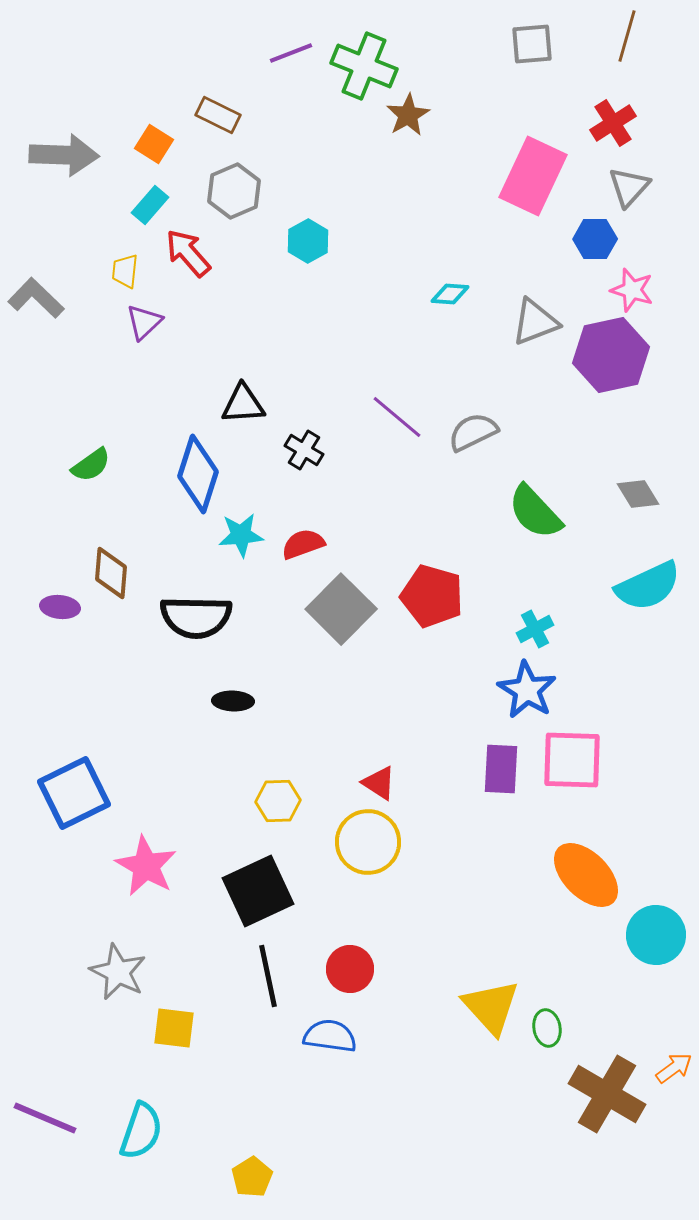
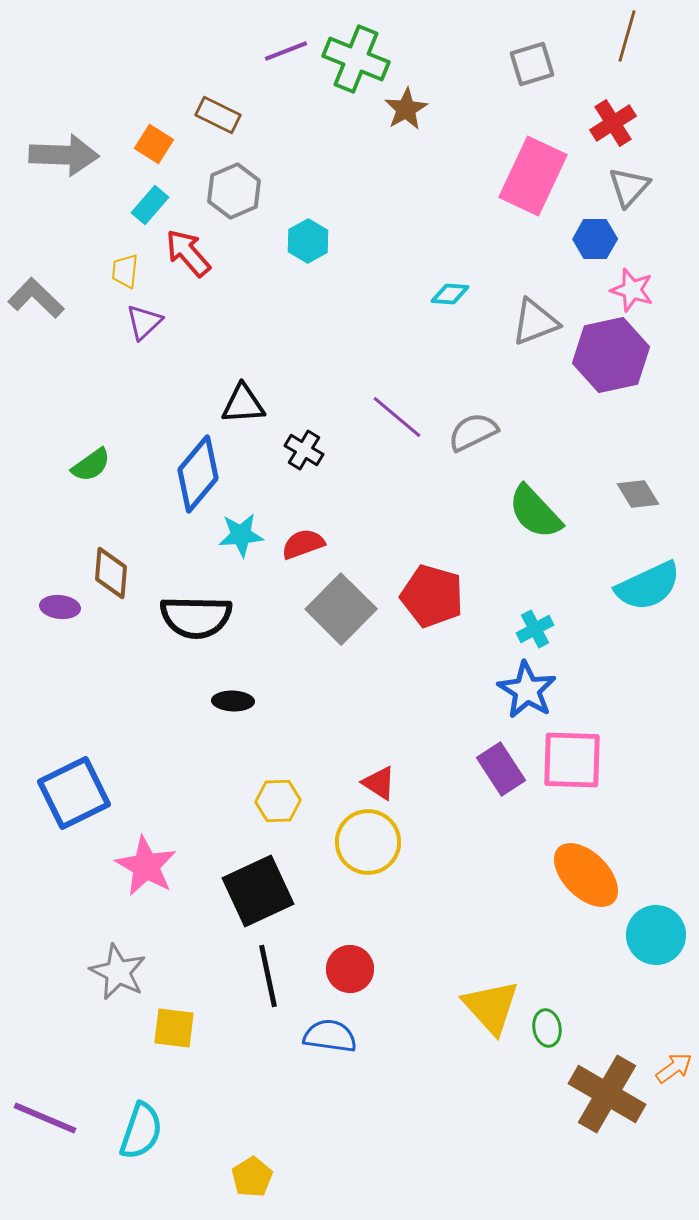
gray square at (532, 44): moved 20 px down; rotated 12 degrees counterclockwise
purple line at (291, 53): moved 5 px left, 2 px up
green cross at (364, 66): moved 8 px left, 7 px up
brown star at (408, 115): moved 2 px left, 6 px up
blue diamond at (198, 474): rotated 22 degrees clockwise
purple rectangle at (501, 769): rotated 36 degrees counterclockwise
